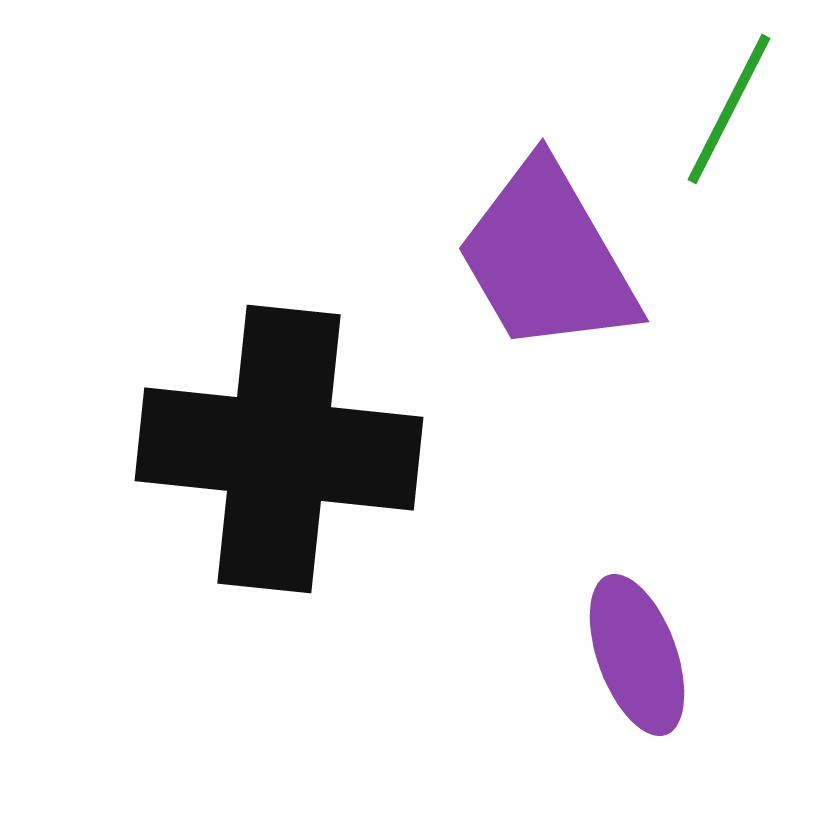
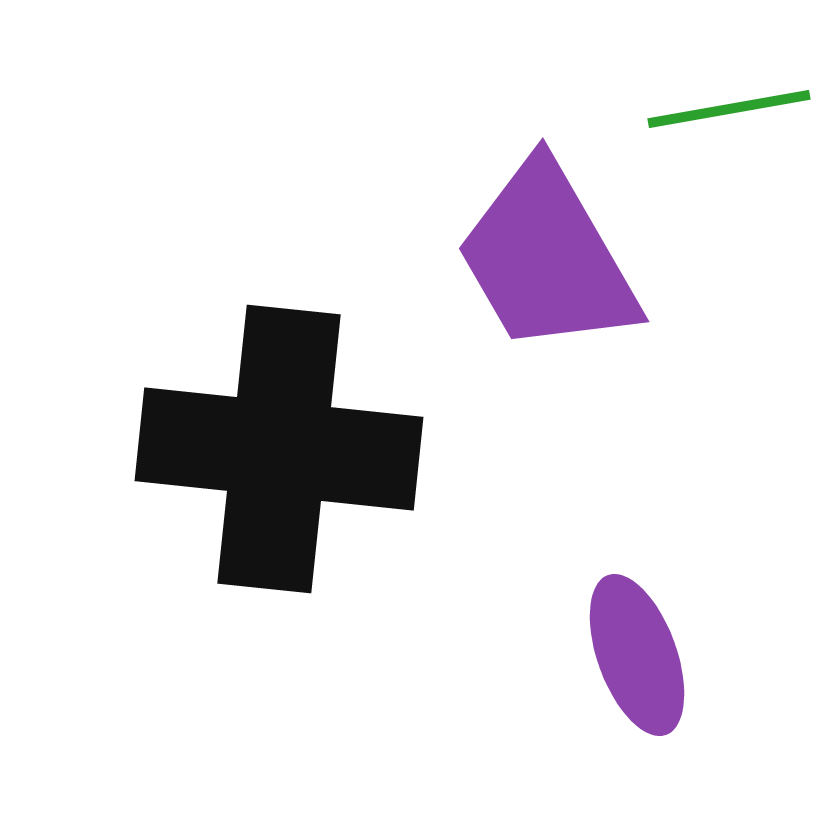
green line: rotated 53 degrees clockwise
